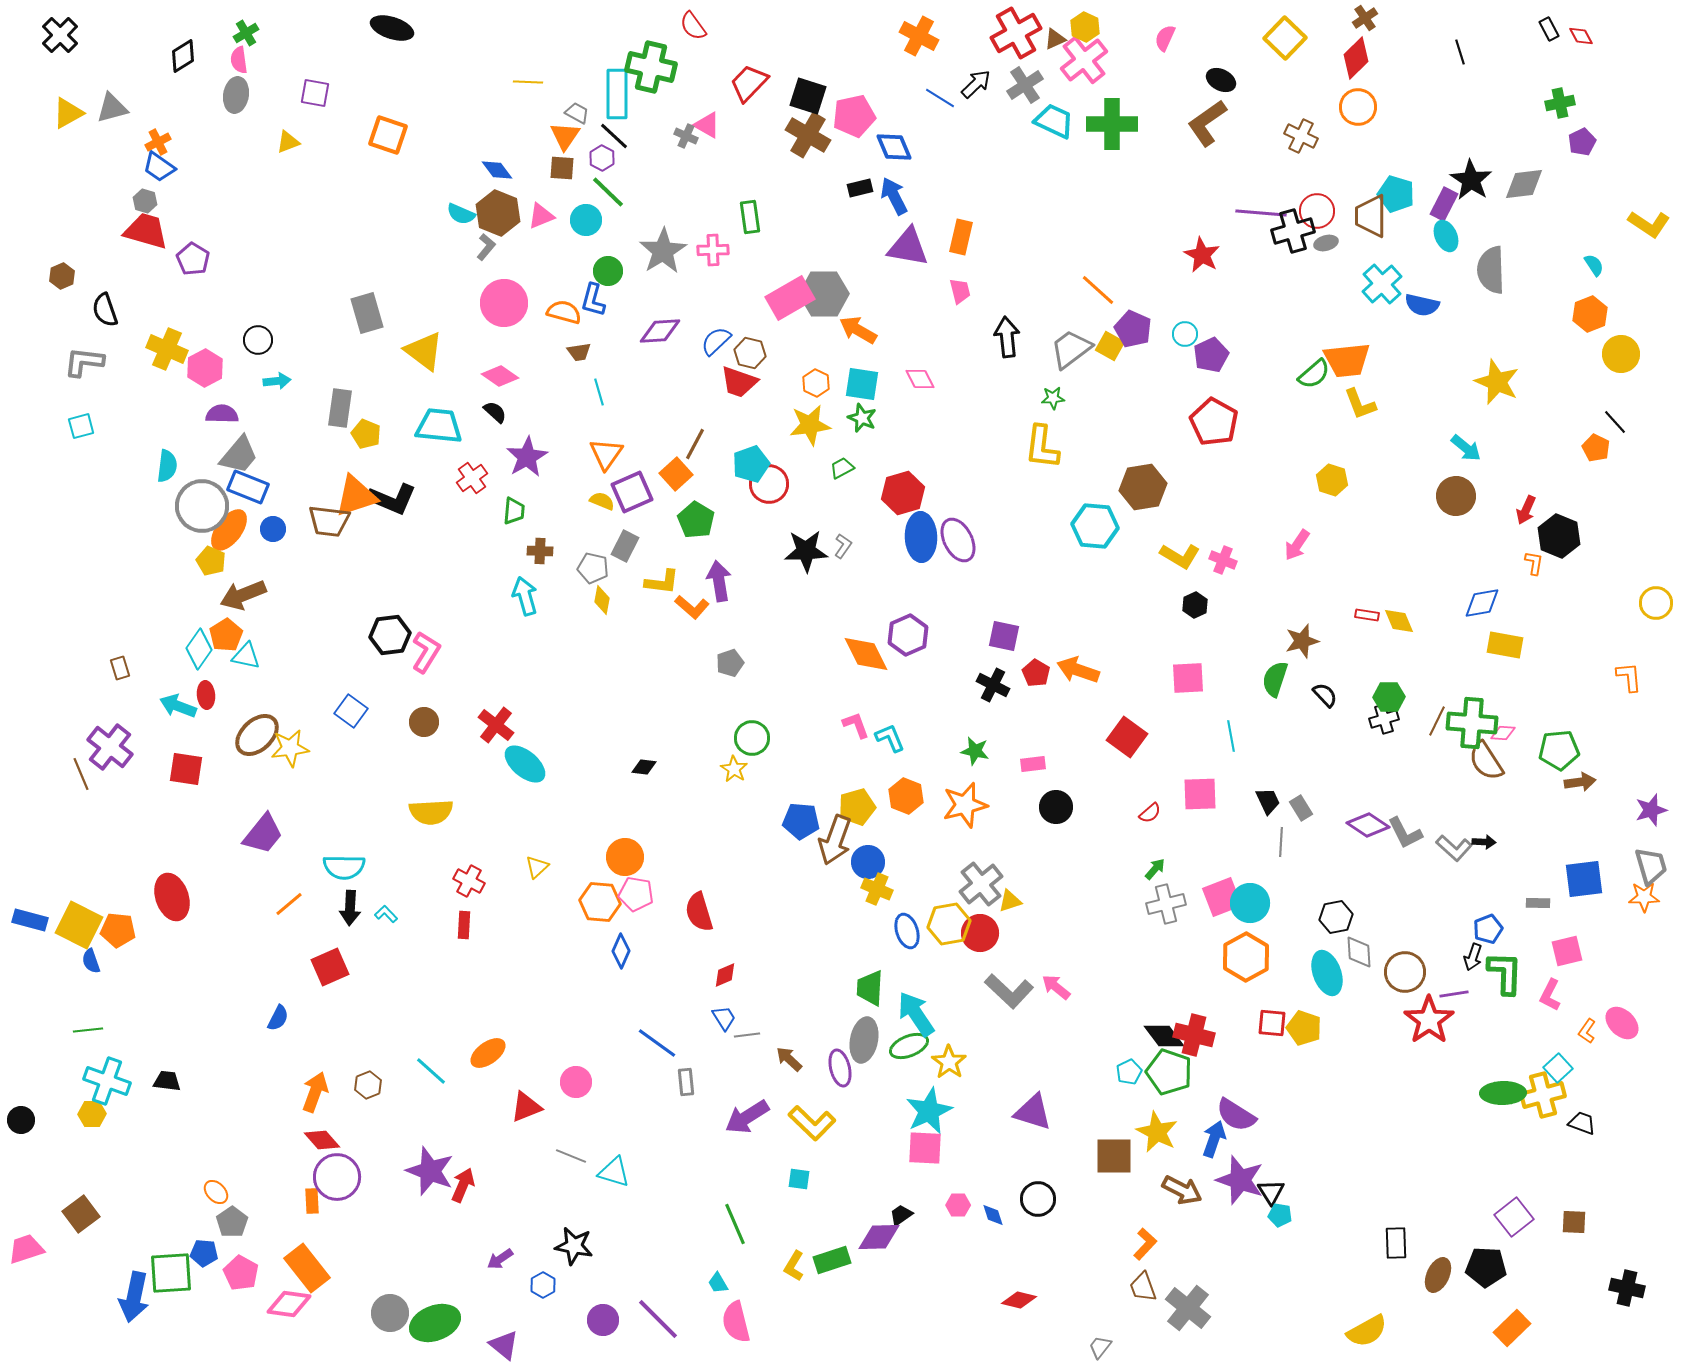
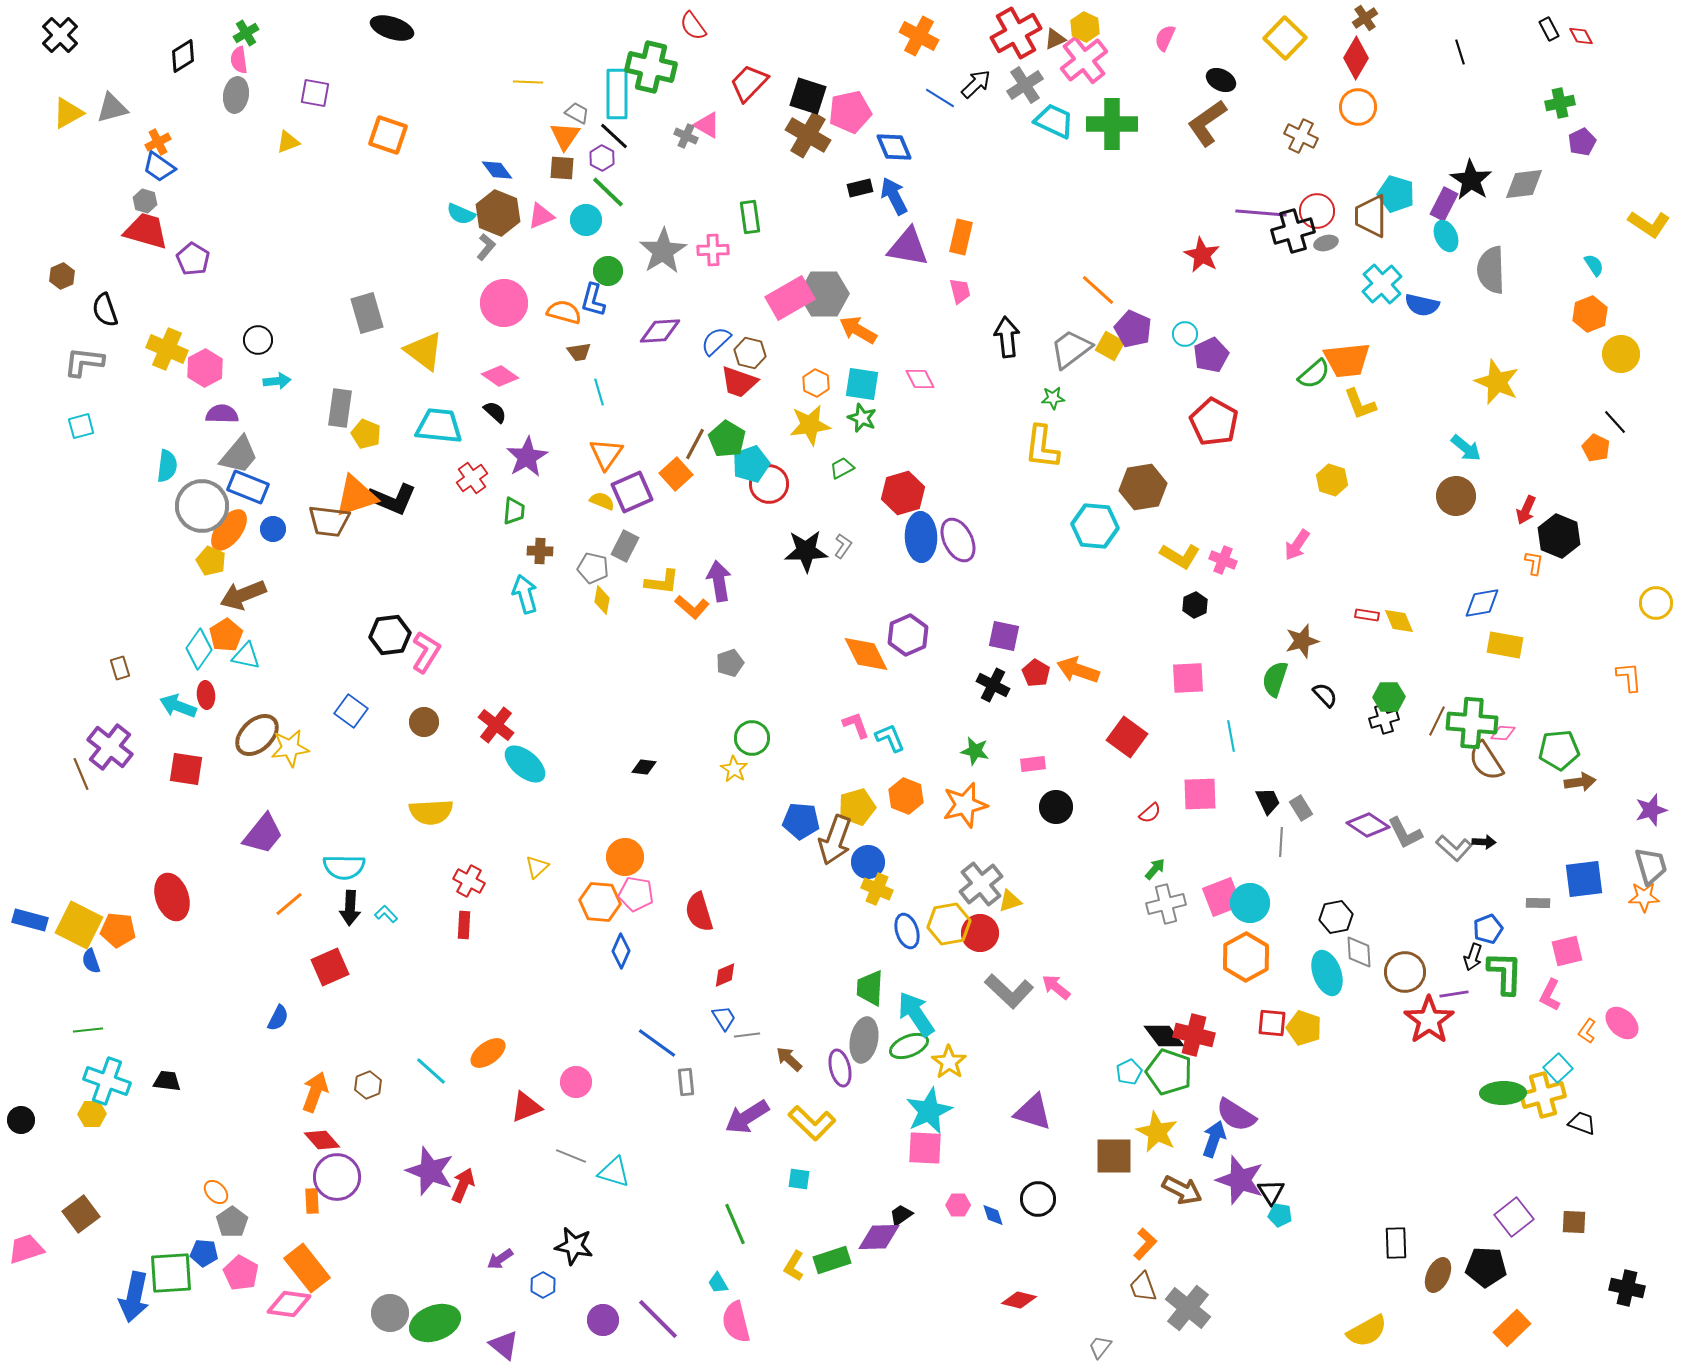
red diamond at (1356, 58): rotated 15 degrees counterclockwise
pink pentagon at (854, 116): moved 4 px left, 4 px up
green pentagon at (696, 520): moved 31 px right, 81 px up
cyan arrow at (525, 596): moved 2 px up
